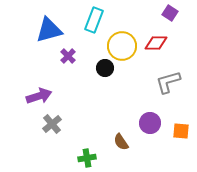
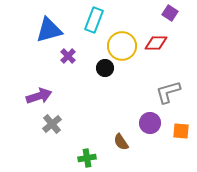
gray L-shape: moved 10 px down
